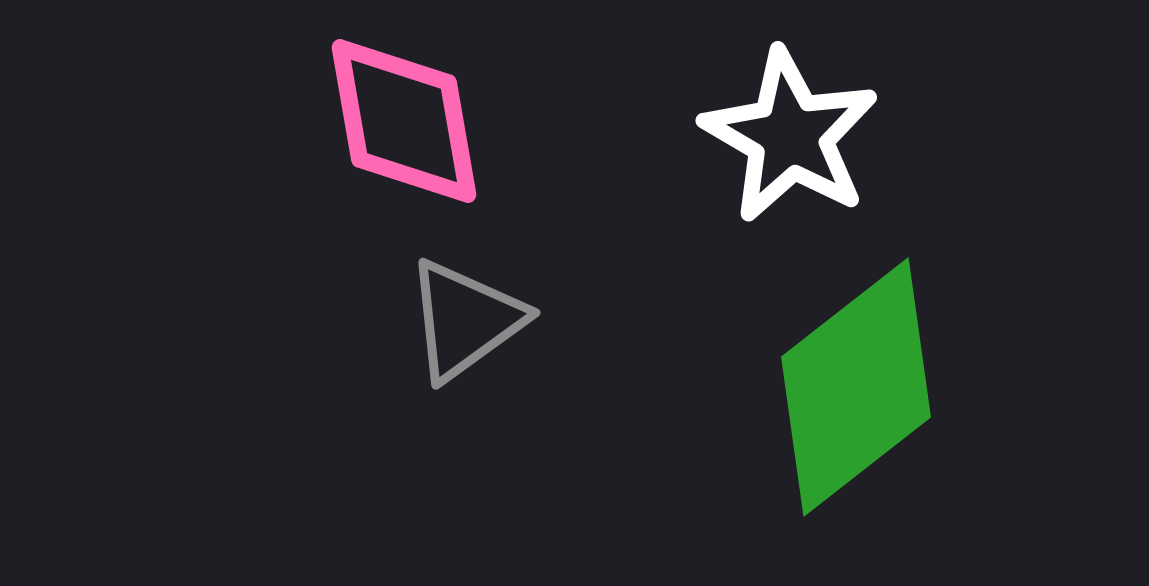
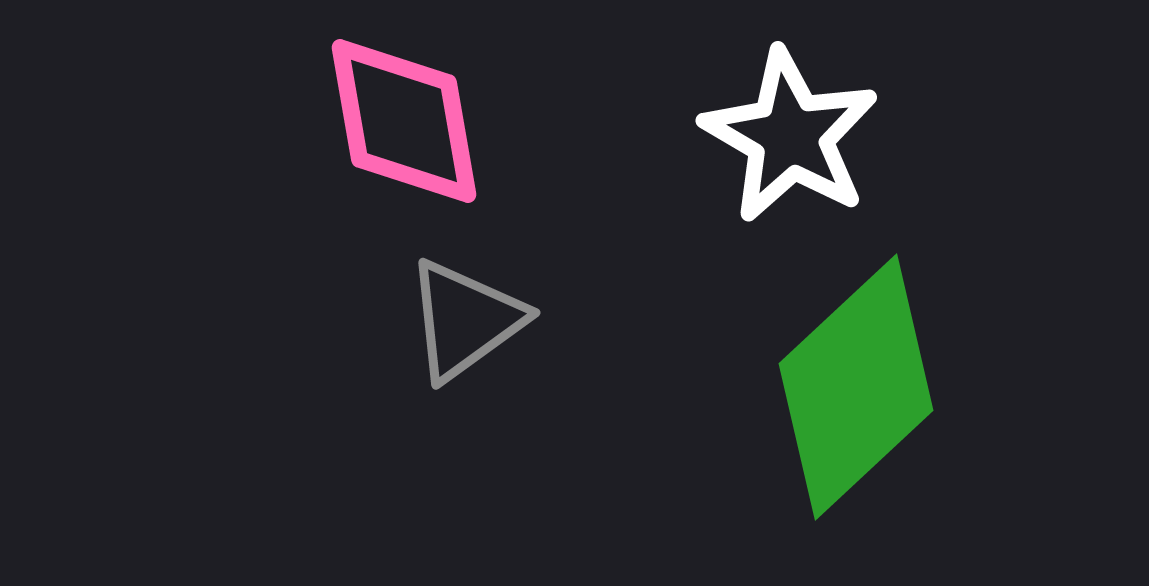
green diamond: rotated 5 degrees counterclockwise
